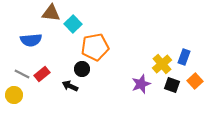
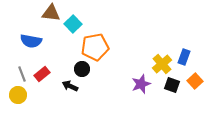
blue semicircle: moved 1 px down; rotated 15 degrees clockwise
gray line: rotated 42 degrees clockwise
yellow circle: moved 4 px right
